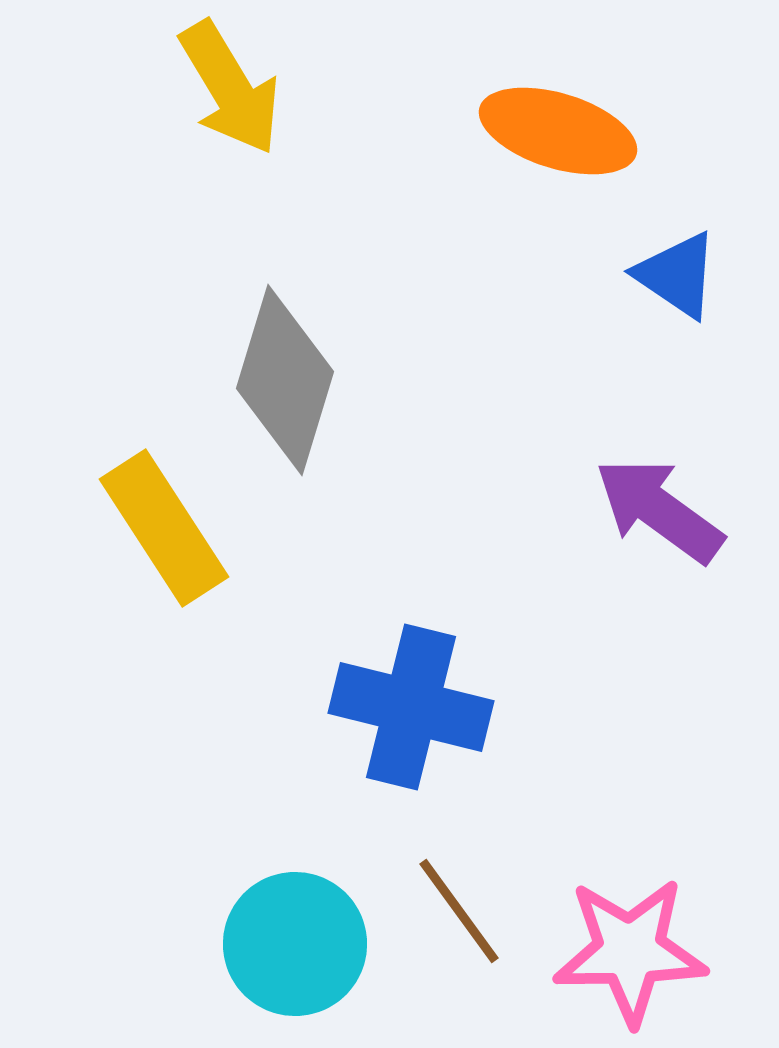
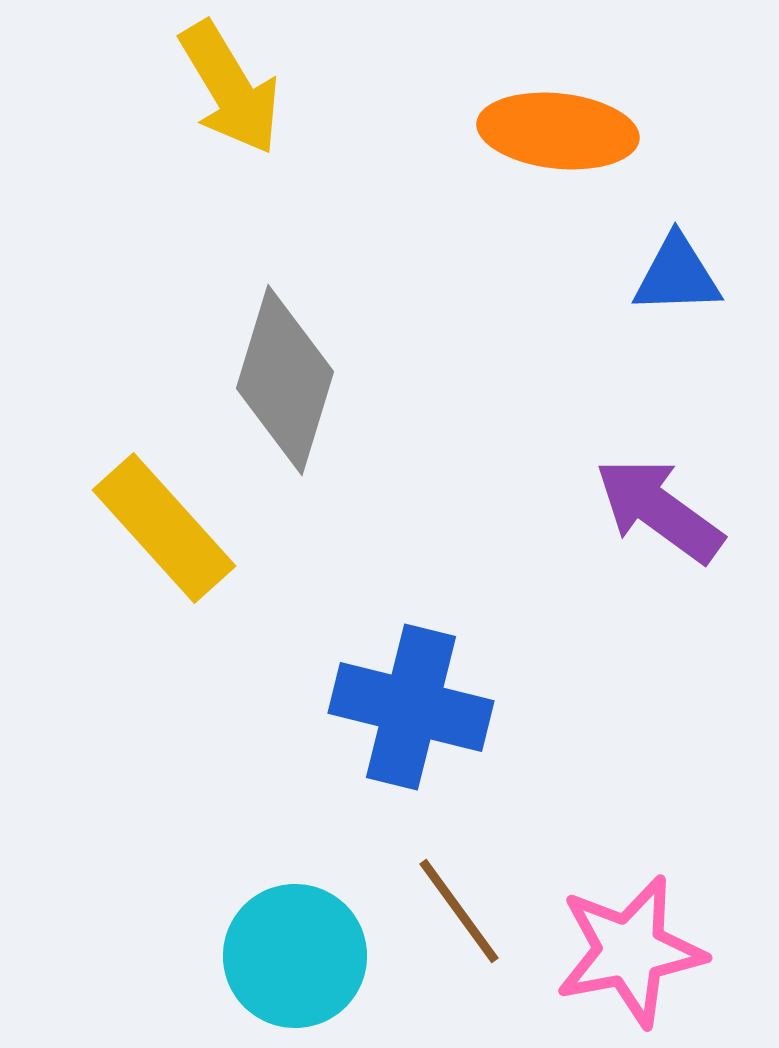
orange ellipse: rotated 11 degrees counterclockwise
blue triangle: rotated 36 degrees counterclockwise
yellow rectangle: rotated 9 degrees counterclockwise
cyan circle: moved 12 px down
pink star: rotated 10 degrees counterclockwise
